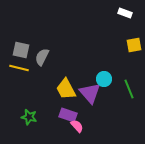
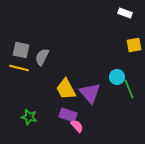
cyan circle: moved 13 px right, 2 px up
